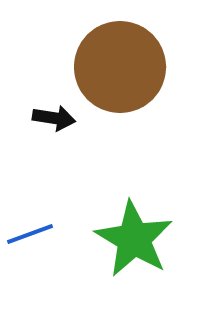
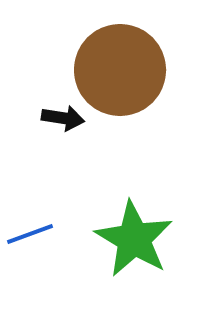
brown circle: moved 3 px down
black arrow: moved 9 px right
